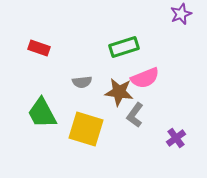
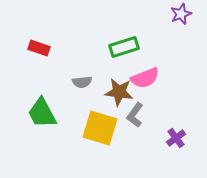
yellow square: moved 14 px right, 1 px up
